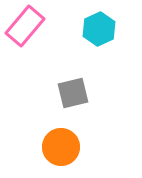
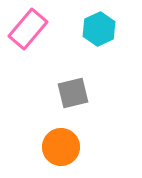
pink rectangle: moved 3 px right, 3 px down
